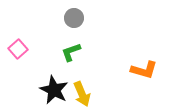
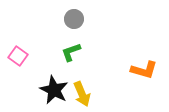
gray circle: moved 1 px down
pink square: moved 7 px down; rotated 12 degrees counterclockwise
